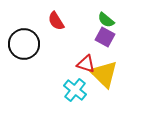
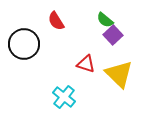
green semicircle: moved 1 px left
purple square: moved 8 px right, 2 px up; rotated 18 degrees clockwise
yellow triangle: moved 15 px right
cyan cross: moved 11 px left, 7 px down
